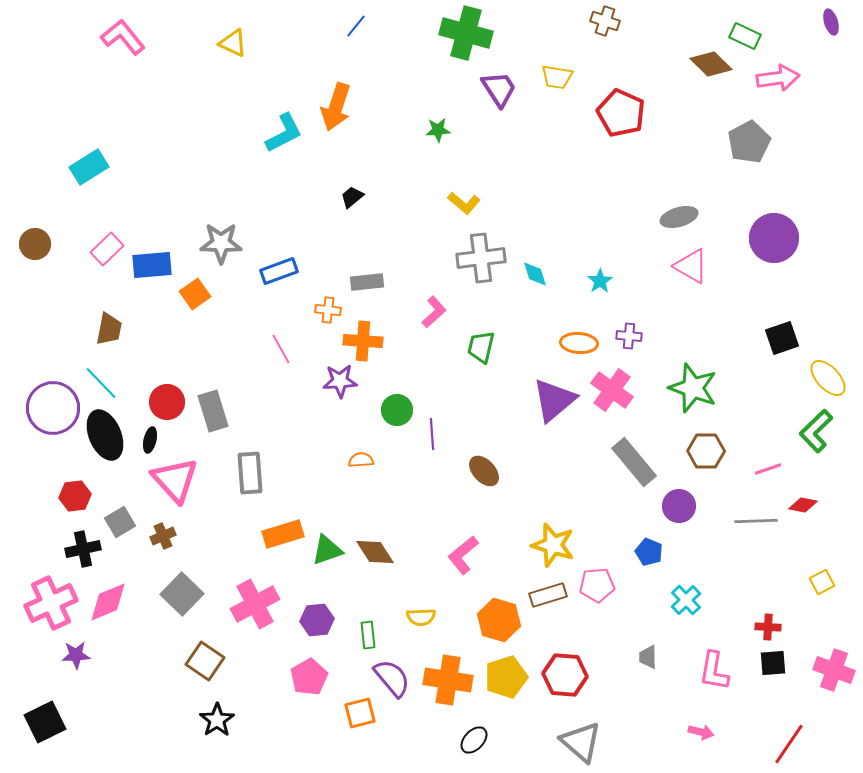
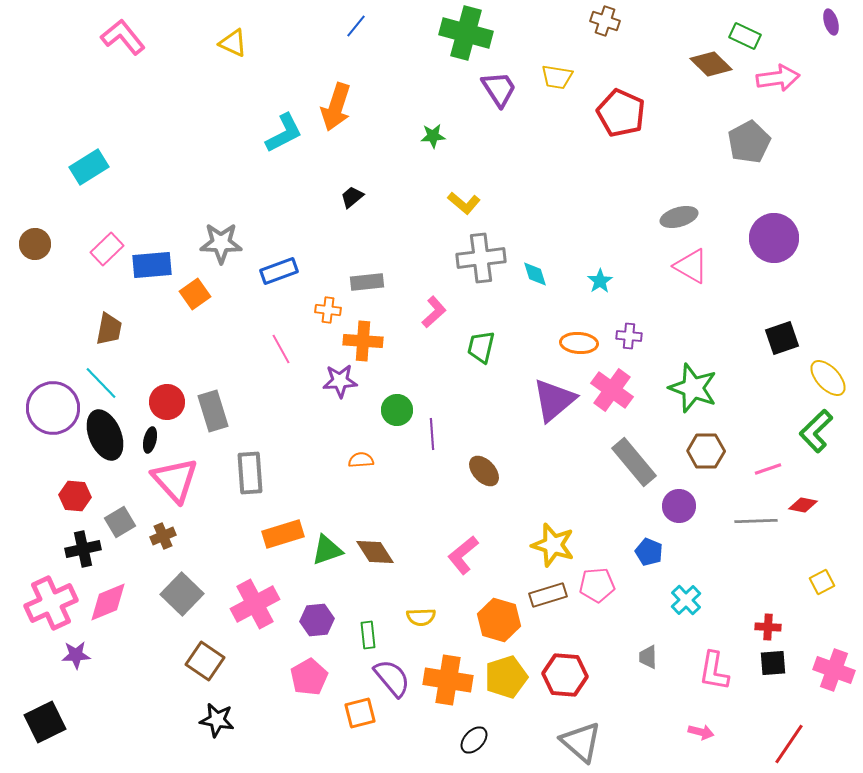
green star at (438, 130): moved 5 px left, 6 px down
red hexagon at (75, 496): rotated 12 degrees clockwise
black star at (217, 720): rotated 28 degrees counterclockwise
